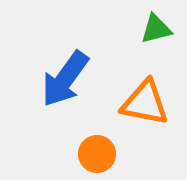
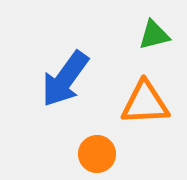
green triangle: moved 2 px left, 6 px down
orange triangle: rotated 14 degrees counterclockwise
